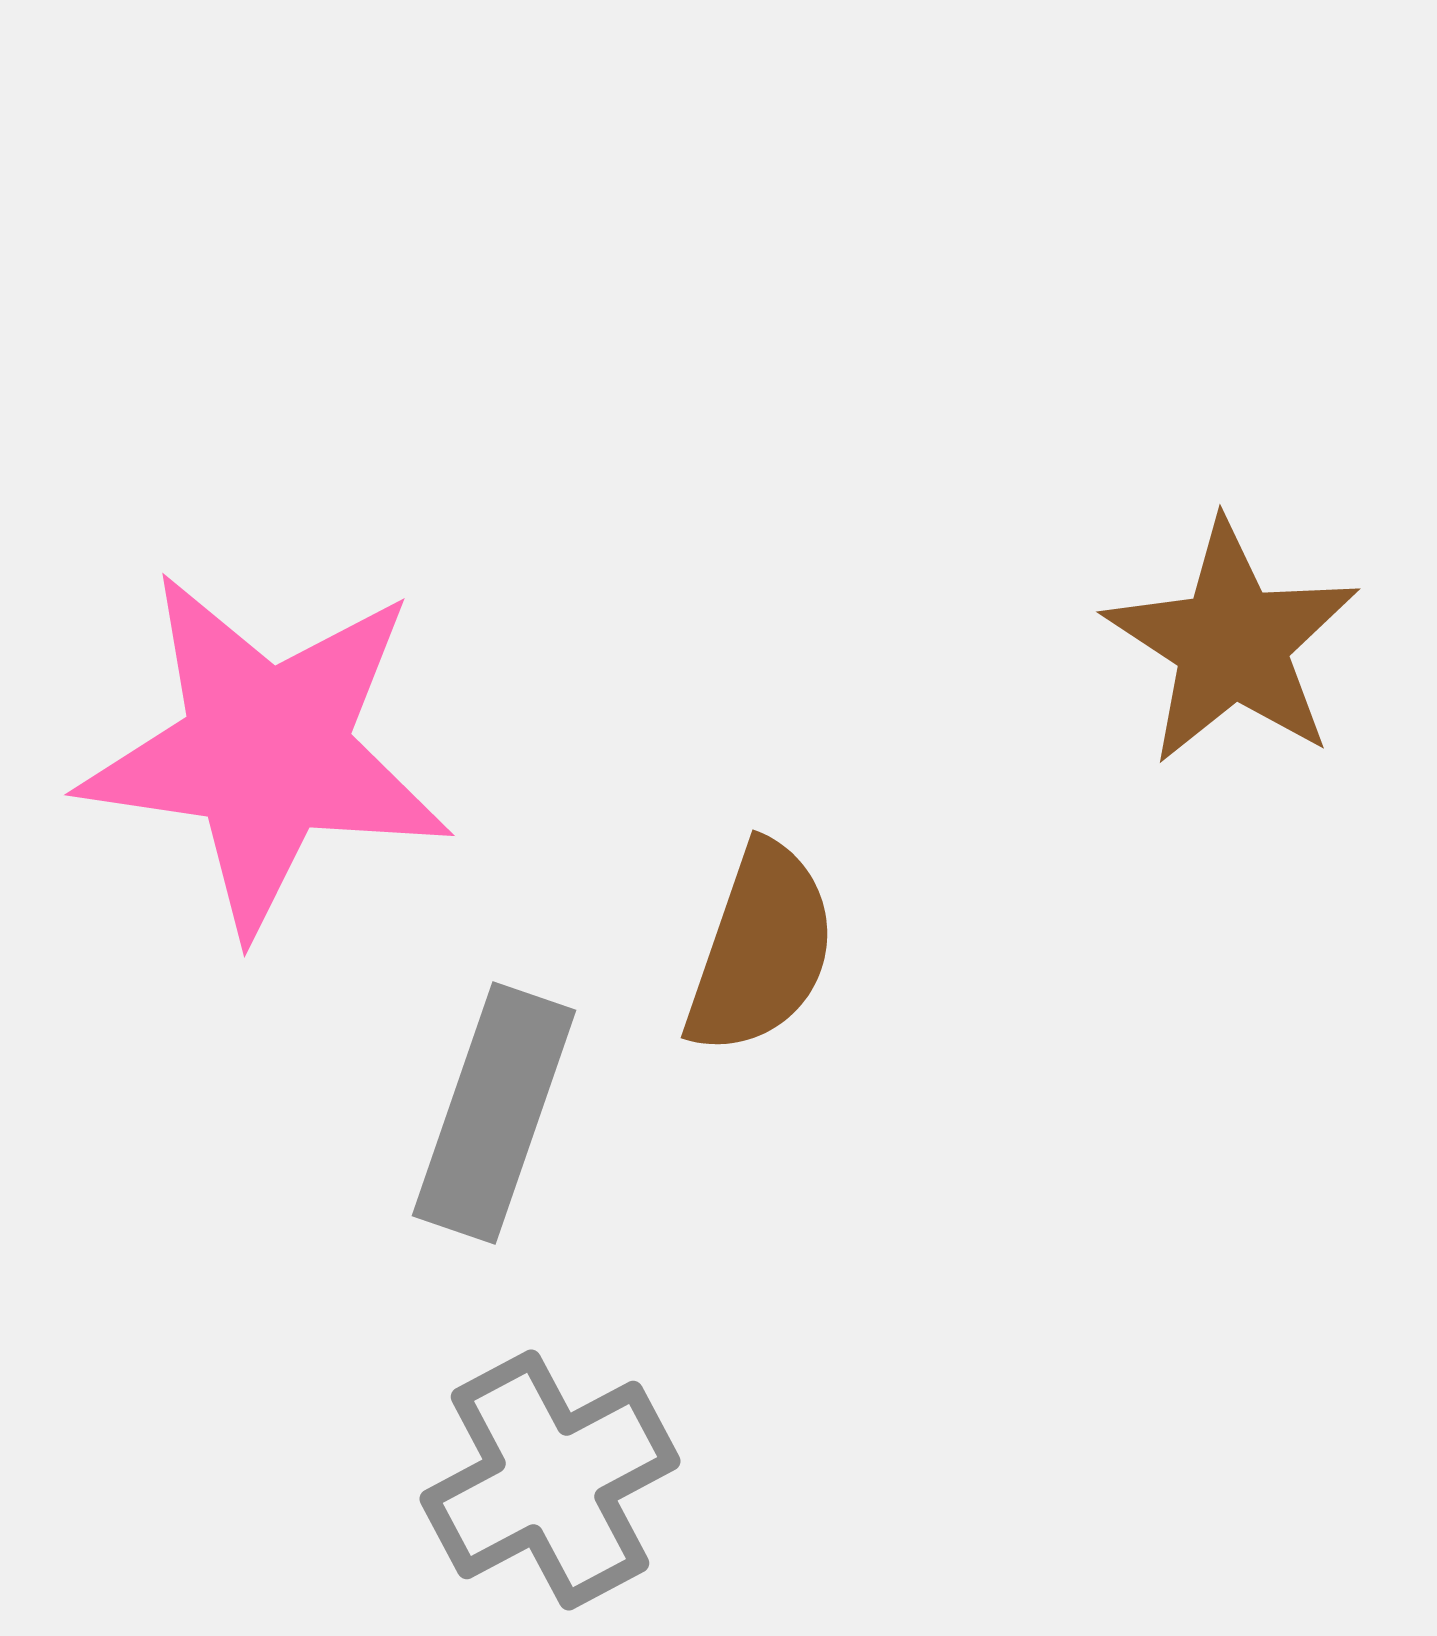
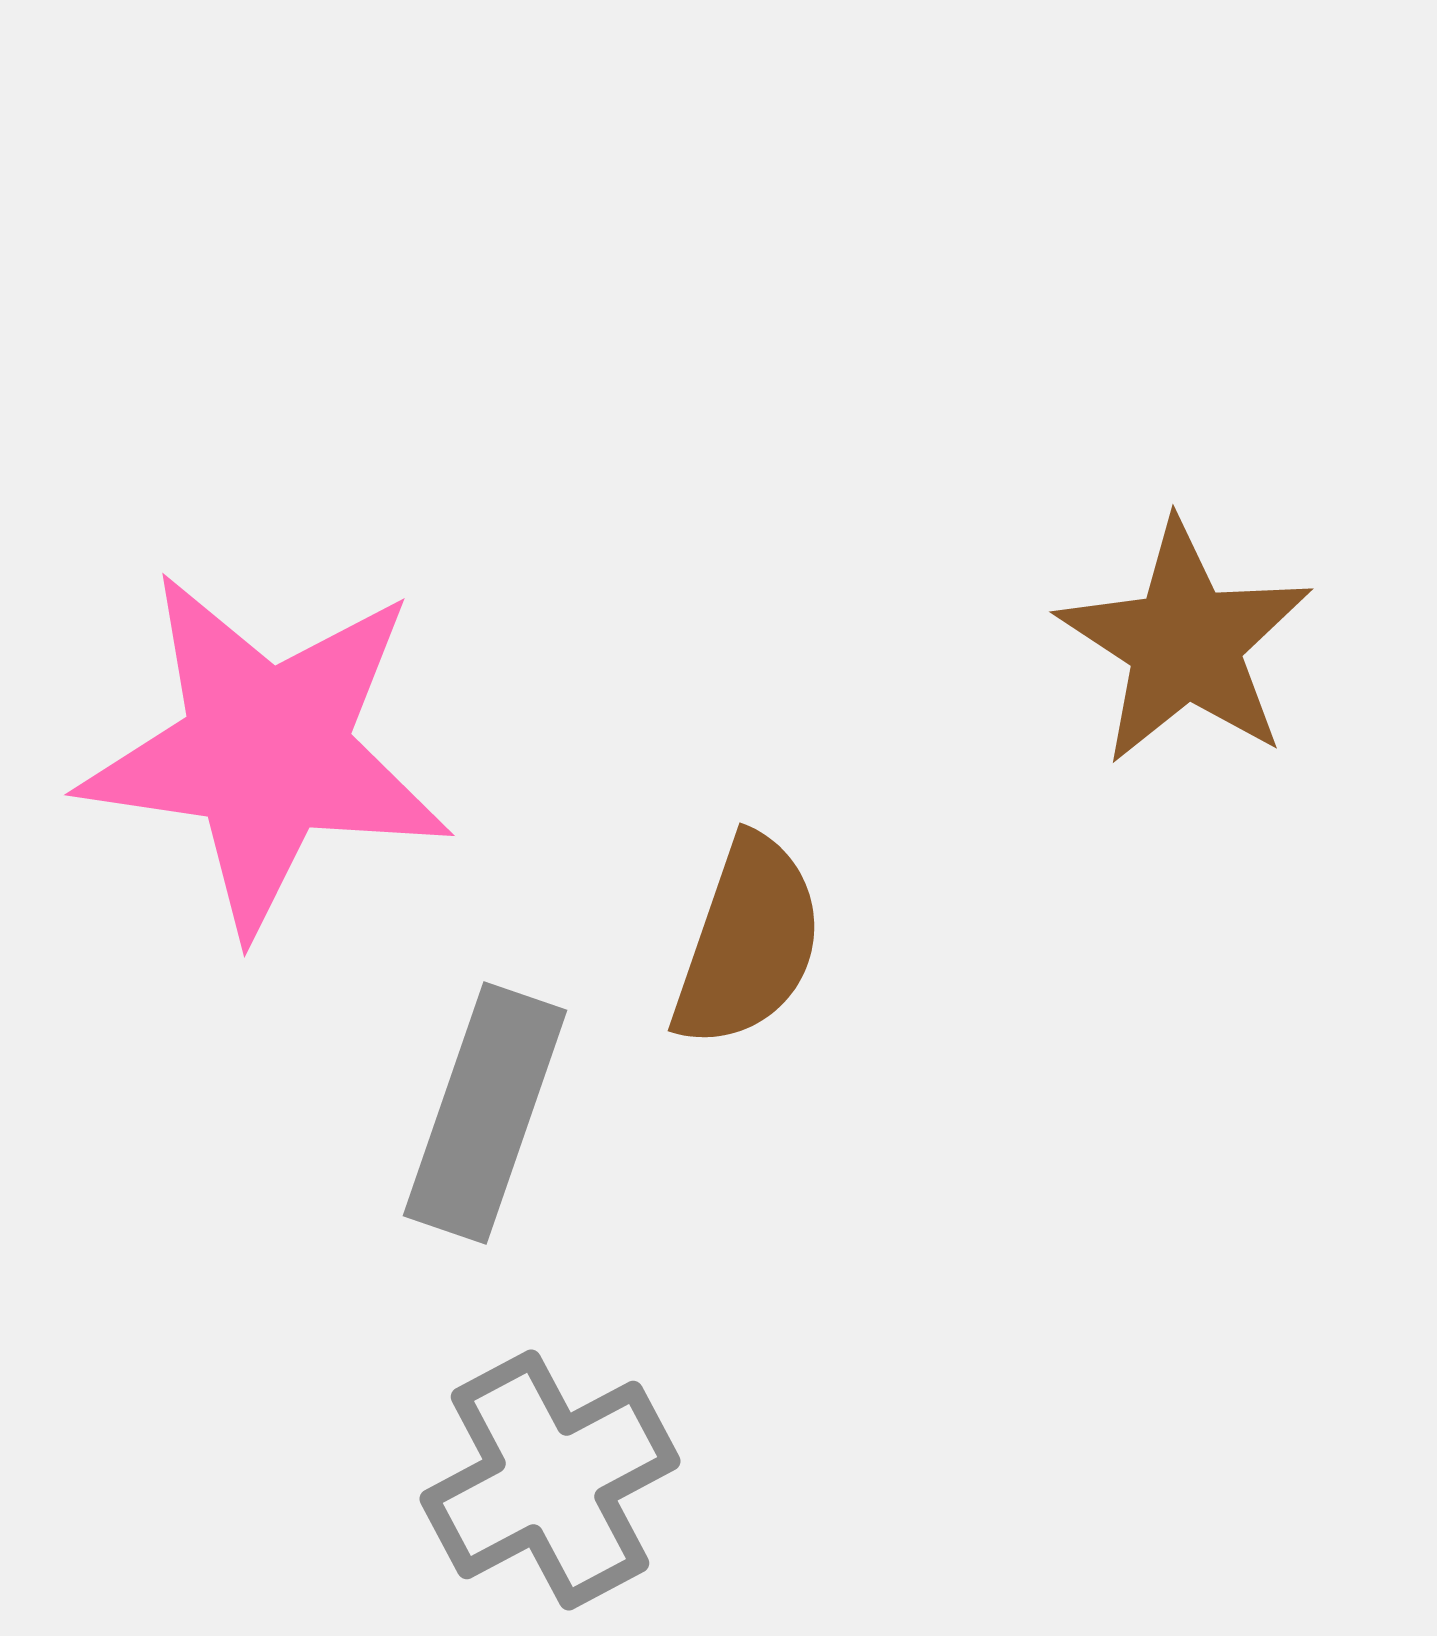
brown star: moved 47 px left
brown semicircle: moved 13 px left, 7 px up
gray rectangle: moved 9 px left
